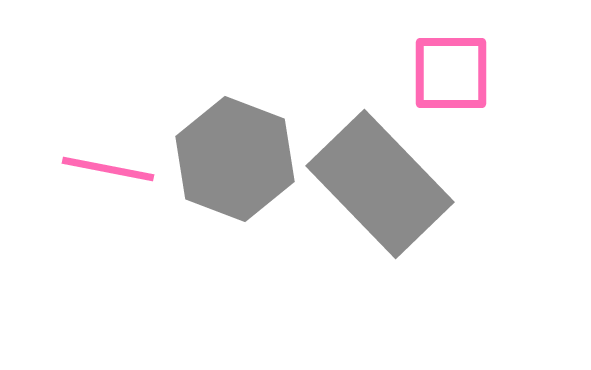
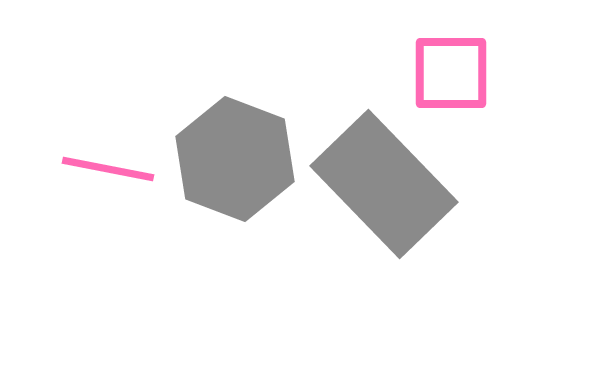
gray rectangle: moved 4 px right
